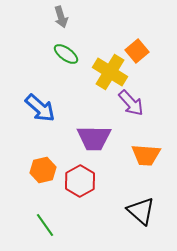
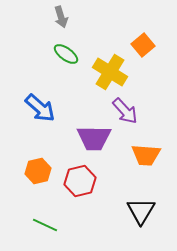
orange square: moved 6 px right, 6 px up
purple arrow: moved 6 px left, 8 px down
orange hexagon: moved 5 px left, 1 px down
red hexagon: rotated 16 degrees clockwise
black triangle: rotated 20 degrees clockwise
green line: rotated 30 degrees counterclockwise
